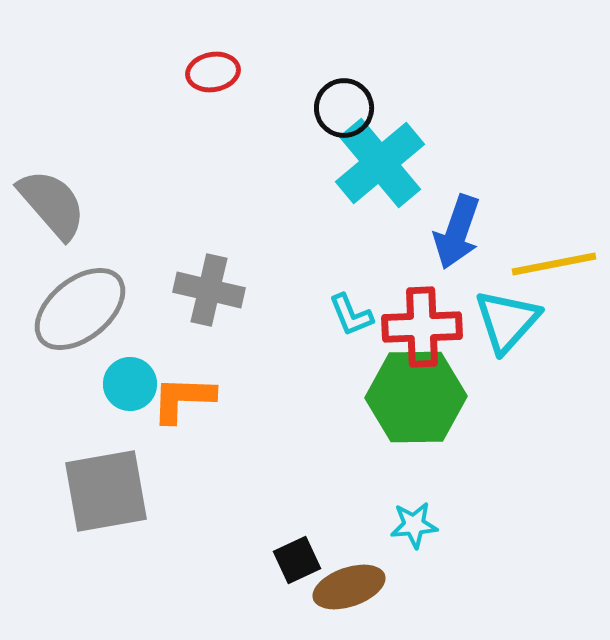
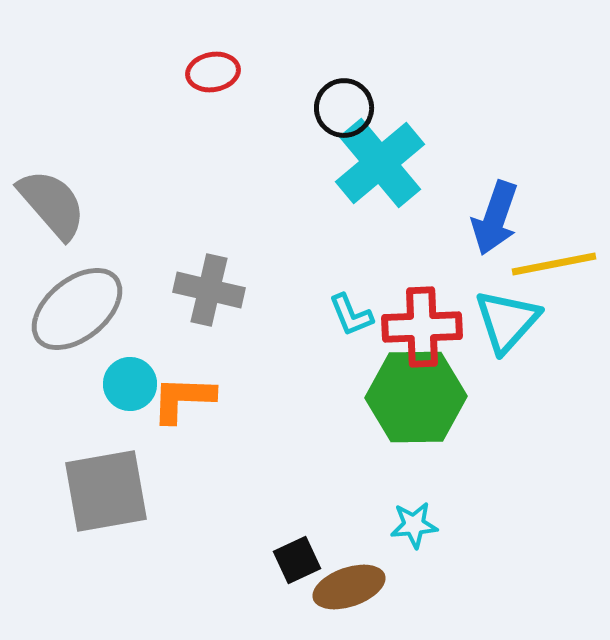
blue arrow: moved 38 px right, 14 px up
gray ellipse: moved 3 px left
